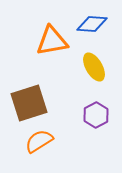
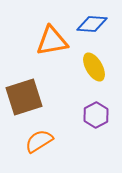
brown square: moved 5 px left, 6 px up
